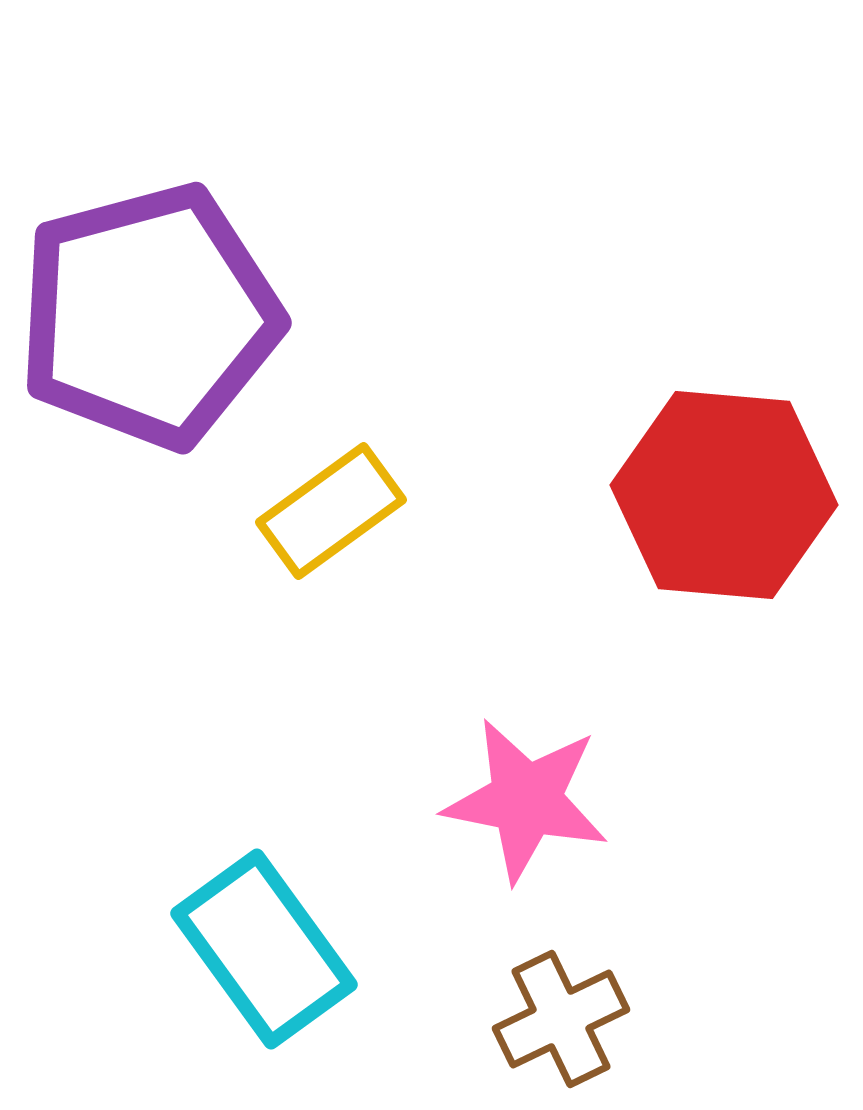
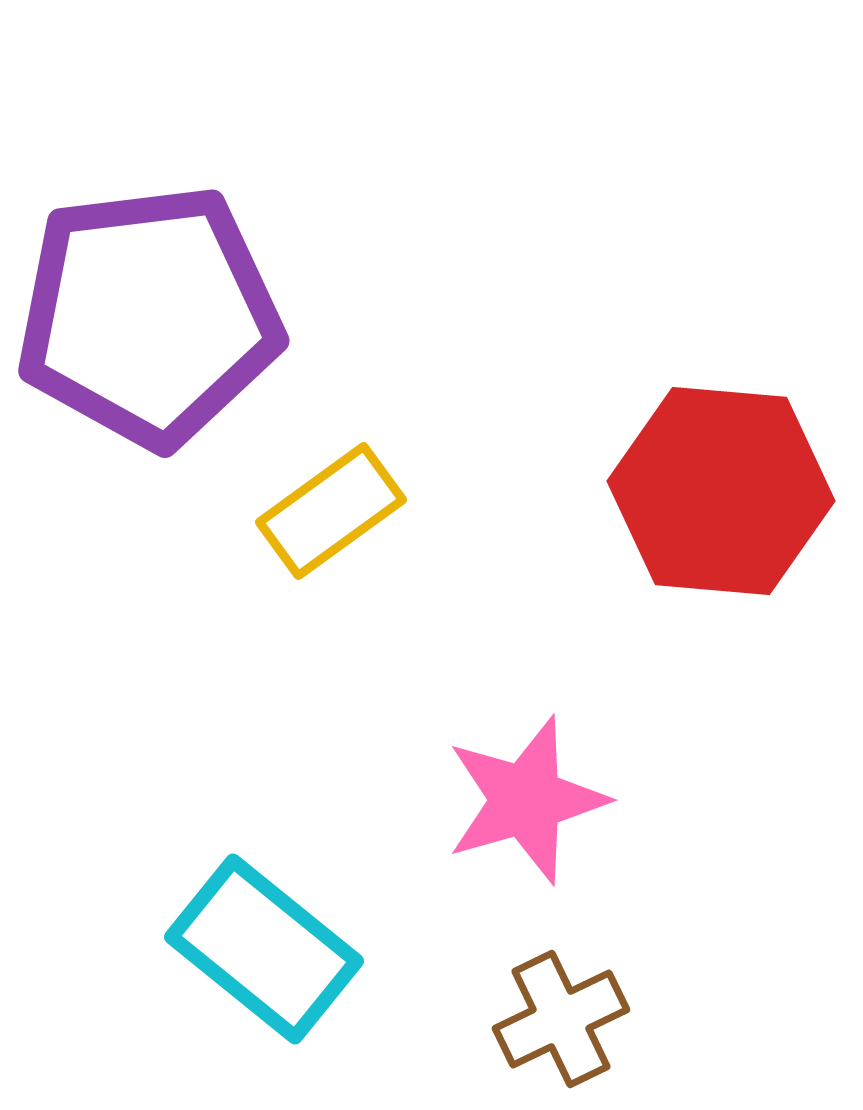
purple pentagon: rotated 8 degrees clockwise
red hexagon: moved 3 px left, 4 px up
pink star: rotated 27 degrees counterclockwise
cyan rectangle: rotated 15 degrees counterclockwise
